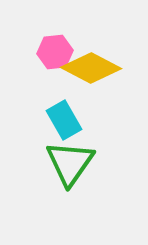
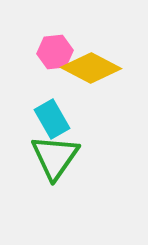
cyan rectangle: moved 12 px left, 1 px up
green triangle: moved 15 px left, 6 px up
